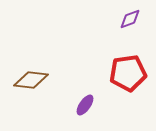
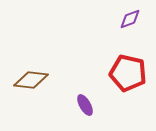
red pentagon: rotated 21 degrees clockwise
purple ellipse: rotated 65 degrees counterclockwise
